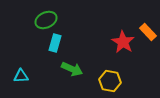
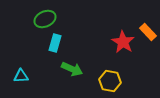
green ellipse: moved 1 px left, 1 px up
